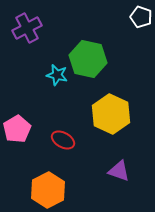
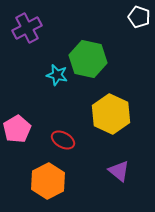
white pentagon: moved 2 px left
purple triangle: rotated 20 degrees clockwise
orange hexagon: moved 9 px up
